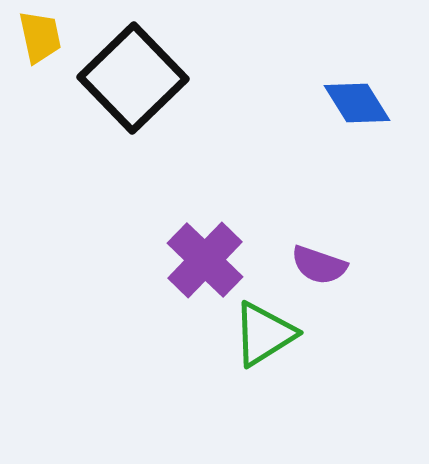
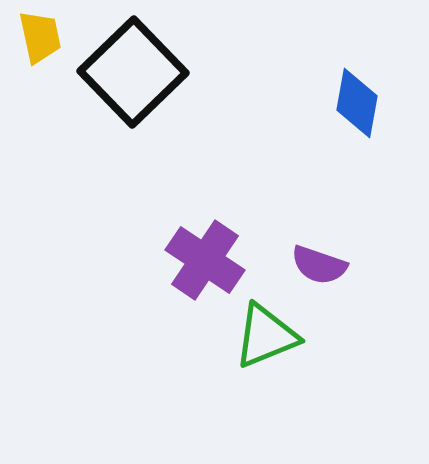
black square: moved 6 px up
blue diamond: rotated 42 degrees clockwise
purple cross: rotated 10 degrees counterclockwise
green triangle: moved 2 px right, 2 px down; rotated 10 degrees clockwise
